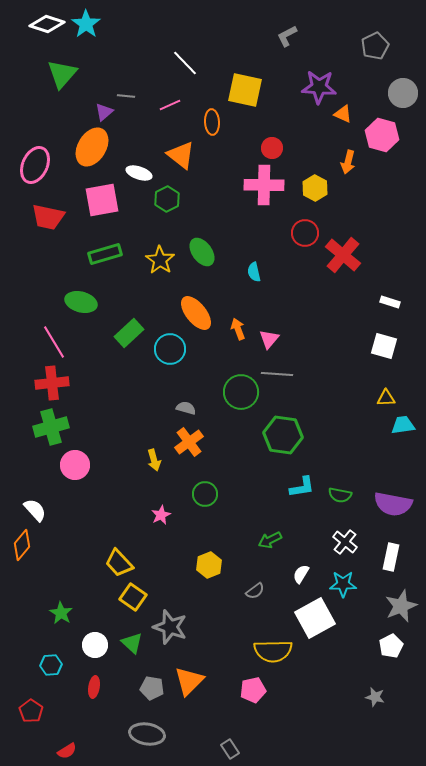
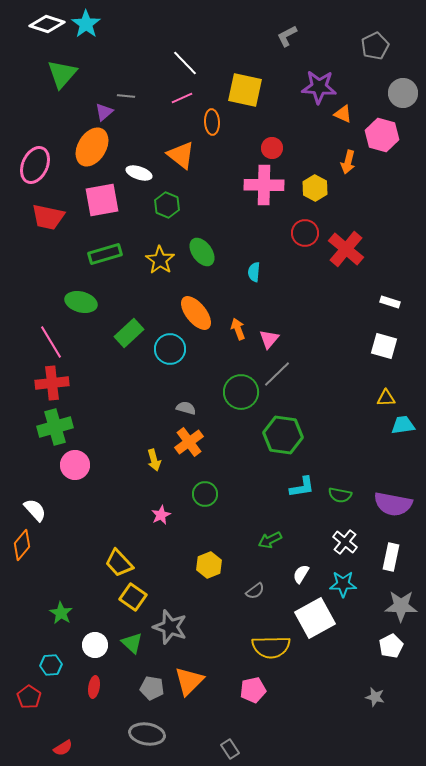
pink line at (170, 105): moved 12 px right, 7 px up
green hexagon at (167, 199): moved 6 px down; rotated 10 degrees counterclockwise
red cross at (343, 255): moved 3 px right, 6 px up
cyan semicircle at (254, 272): rotated 18 degrees clockwise
pink line at (54, 342): moved 3 px left
gray line at (277, 374): rotated 48 degrees counterclockwise
green cross at (51, 427): moved 4 px right
gray star at (401, 606): rotated 24 degrees clockwise
yellow semicircle at (273, 651): moved 2 px left, 4 px up
red pentagon at (31, 711): moved 2 px left, 14 px up
red semicircle at (67, 751): moved 4 px left, 3 px up
